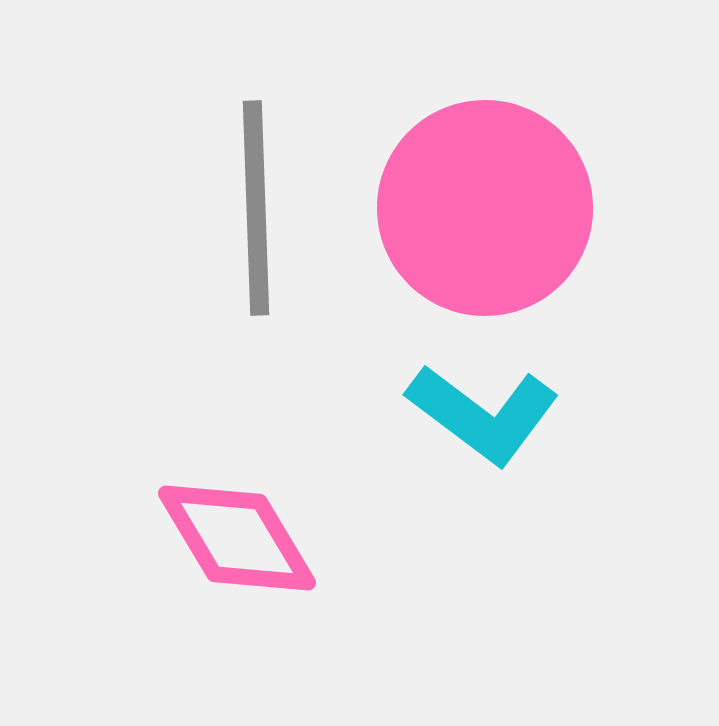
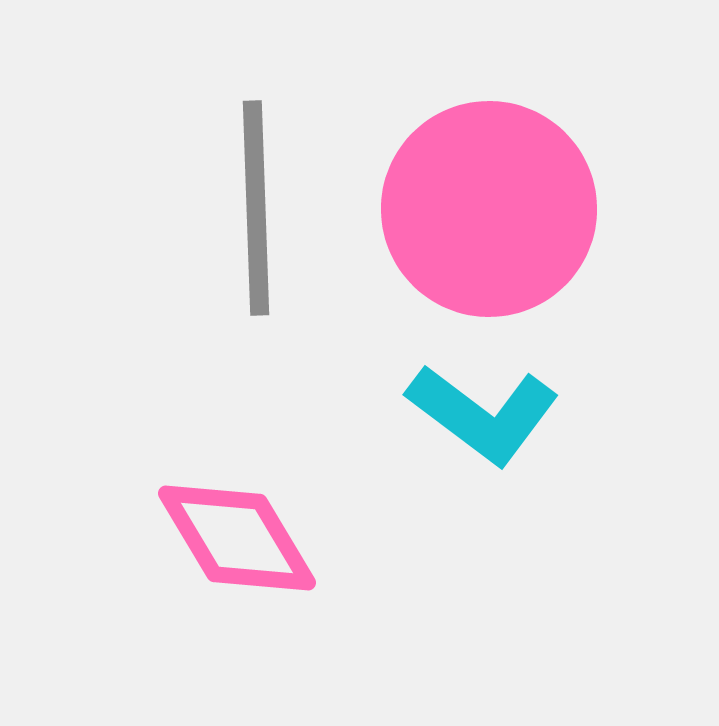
pink circle: moved 4 px right, 1 px down
